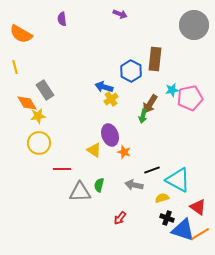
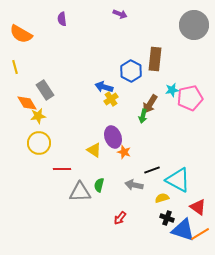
purple ellipse: moved 3 px right, 2 px down
